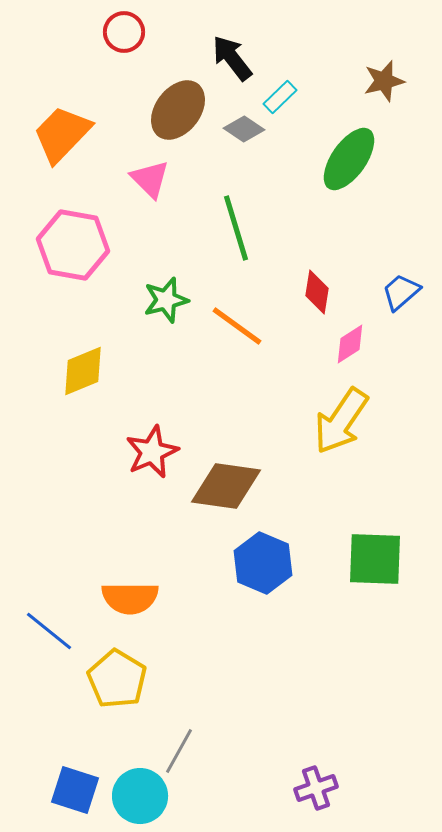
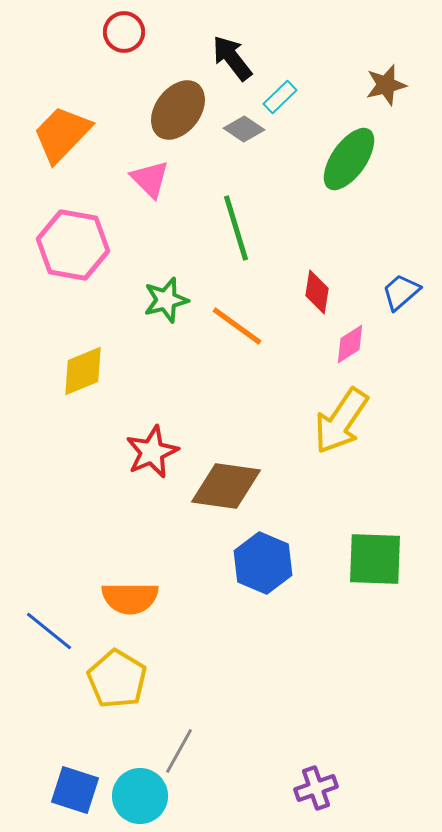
brown star: moved 2 px right, 4 px down
